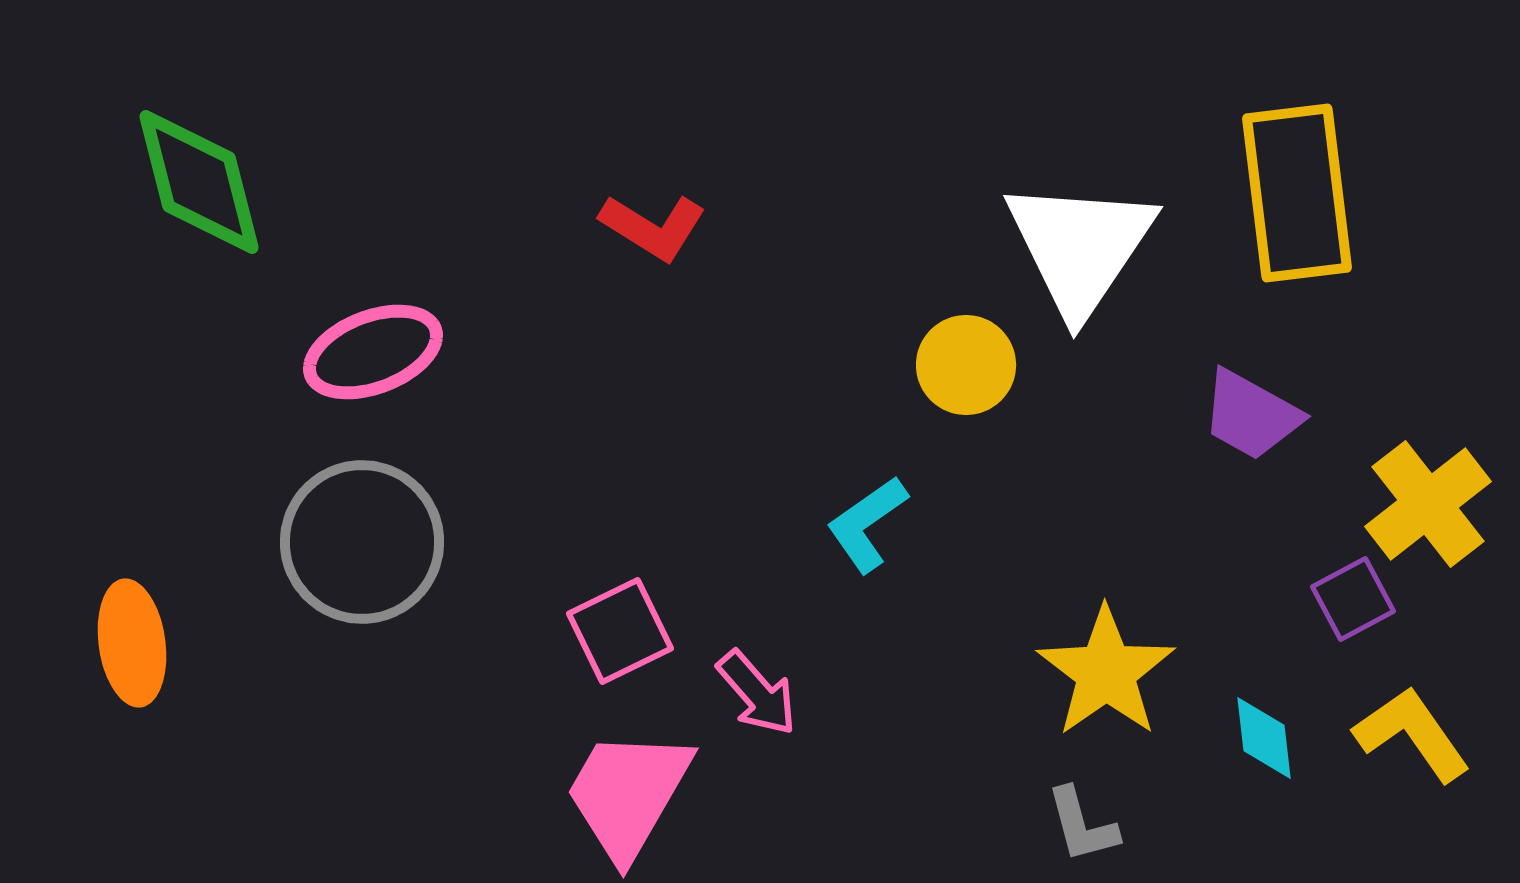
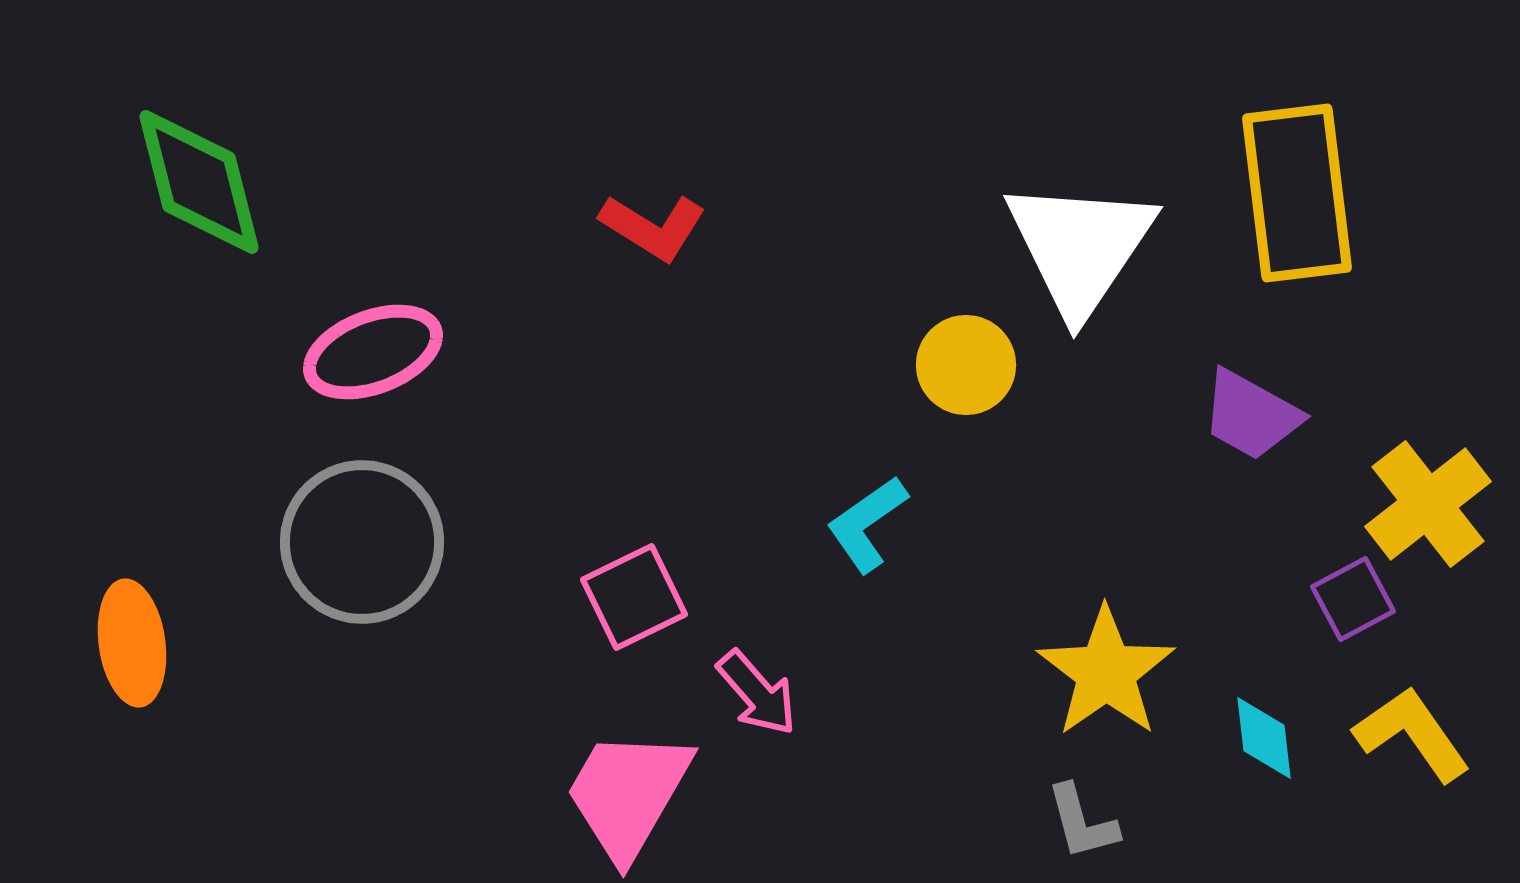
pink square: moved 14 px right, 34 px up
gray L-shape: moved 3 px up
